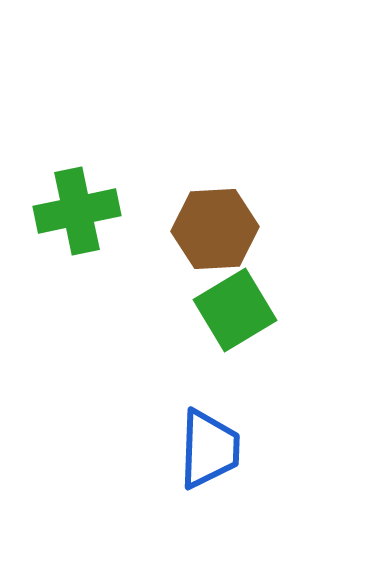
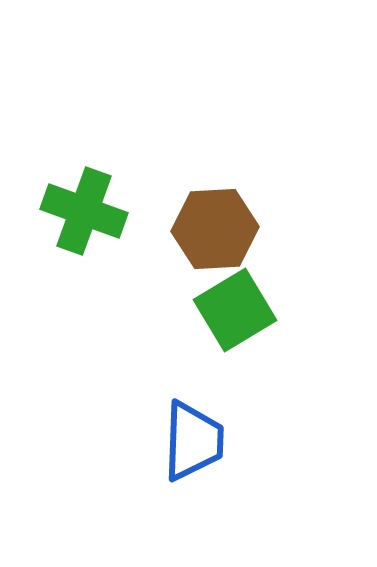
green cross: moved 7 px right; rotated 32 degrees clockwise
blue trapezoid: moved 16 px left, 8 px up
